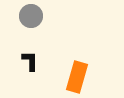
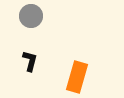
black L-shape: rotated 15 degrees clockwise
